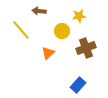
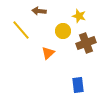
yellow star: rotated 24 degrees clockwise
yellow circle: moved 1 px right
brown cross: moved 5 px up
blue rectangle: rotated 49 degrees counterclockwise
